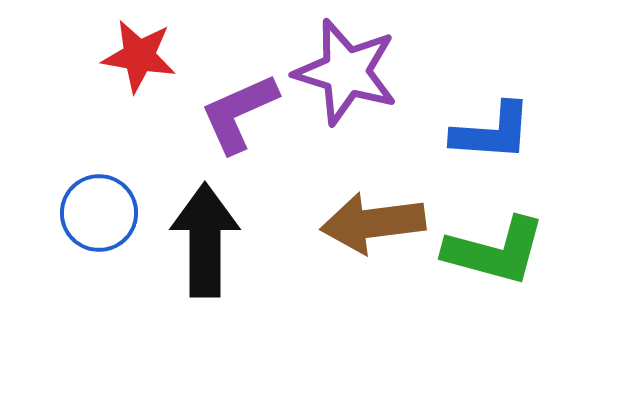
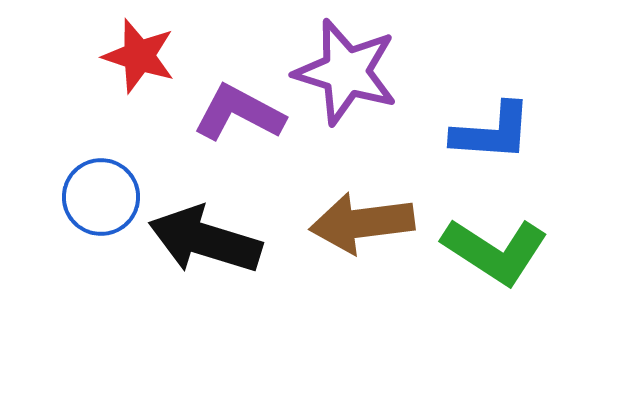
red star: rotated 8 degrees clockwise
purple L-shape: rotated 52 degrees clockwise
blue circle: moved 2 px right, 16 px up
brown arrow: moved 11 px left
black arrow: rotated 73 degrees counterclockwise
green L-shape: rotated 18 degrees clockwise
